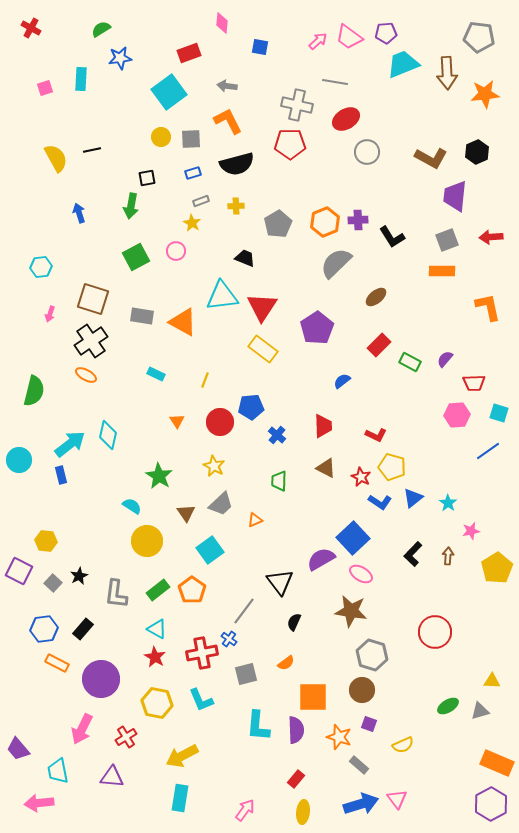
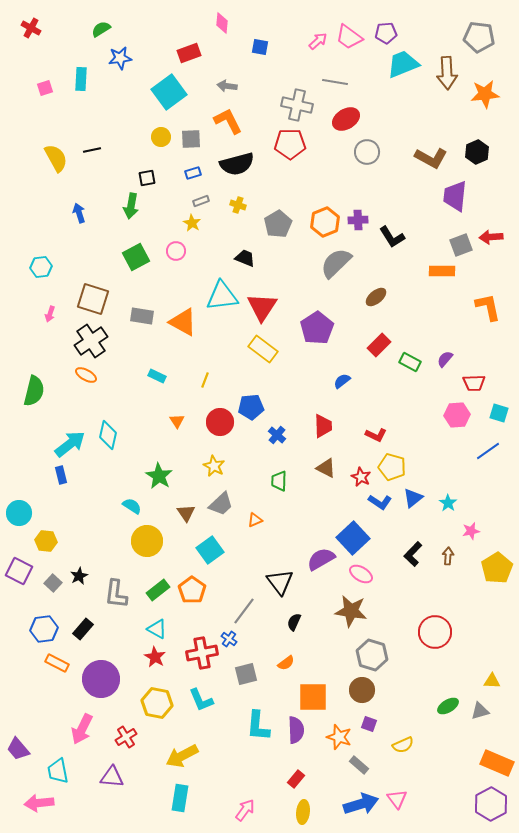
yellow cross at (236, 206): moved 2 px right, 1 px up; rotated 21 degrees clockwise
gray square at (447, 240): moved 14 px right, 5 px down
cyan rectangle at (156, 374): moved 1 px right, 2 px down
cyan circle at (19, 460): moved 53 px down
